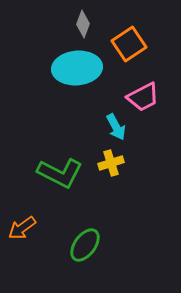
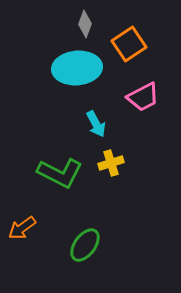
gray diamond: moved 2 px right
cyan arrow: moved 20 px left, 3 px up
